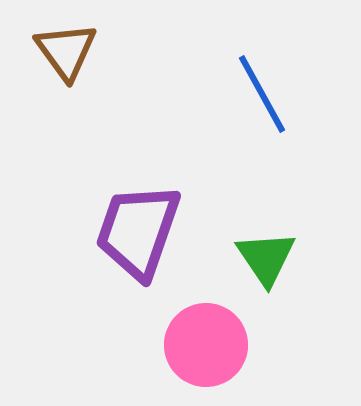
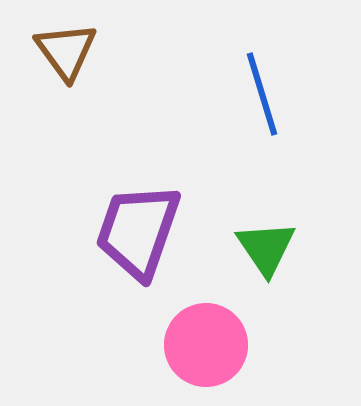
blue line: rotated 12 degrees clockwise
green triangle: moved 10 px up
